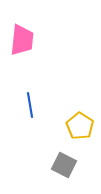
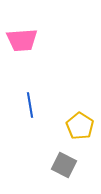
pink trapezoid: rotated 80 degrees clockwise
